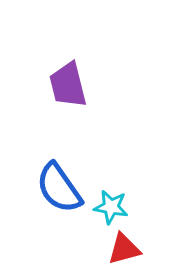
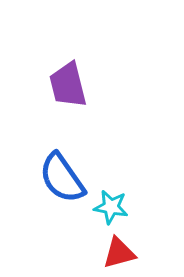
blue semicircle: moved 3 px right, 10 px up
red triangle: moved 5 px left, 4 px down
